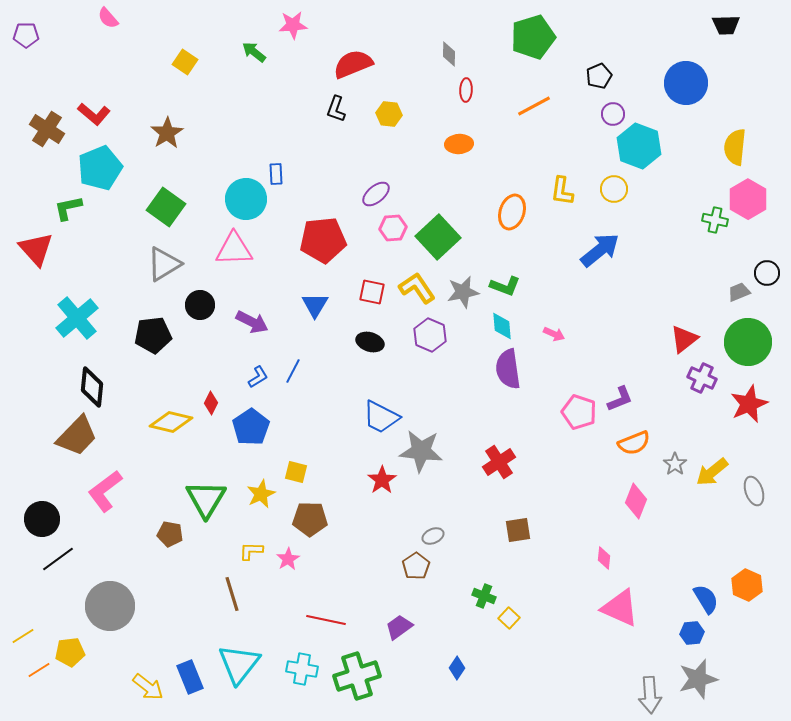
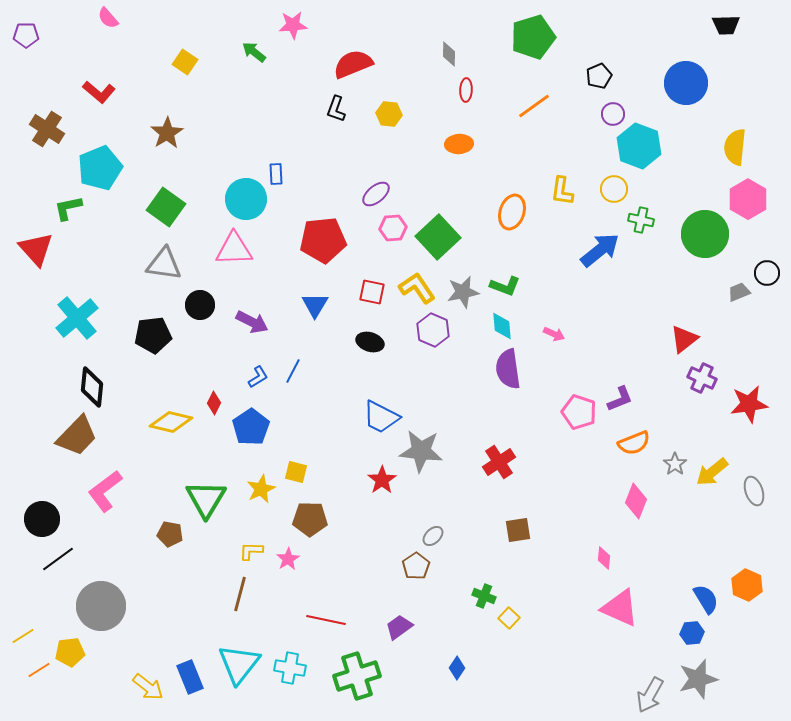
orange line at (534, 106): rotated 8 degrees counterclockwise
red L-shape at (94, 114): moved 5 px right, 22 px up
green cross at (715, 220): moved 74 px left
gray triangle at (164, 264): rotated 39 degrees clockwise
purple hexagon at (430, 335): moved 3 px right, 5 px up
green circle at (748, 342): moved 43 px left, 108 px up
red diamond at (211, 403): moved 3 px right
red star at (749, 404): rotated 15 degrees clockwise
yellow star at (261, 494): moved 5 px up
gray ellipse at (433, 536): rotated 20 degrees counterclockwise
brown line at (232, 594): moved 8 px right; rotated 32 degrees clockwise
gray circle at (110, 606): moved 9 px left
cyan cross at (302, 669): moved 12 px left, 1 px up
gray arrow at (650, 695): rotated 33 degrees clockwise
